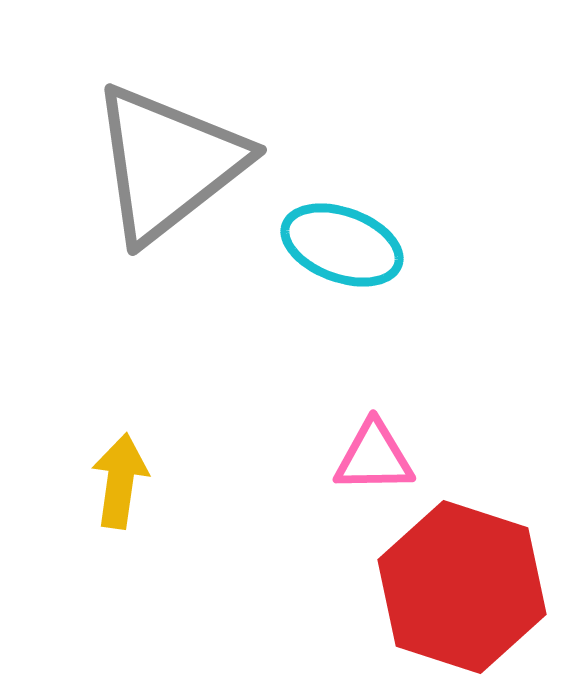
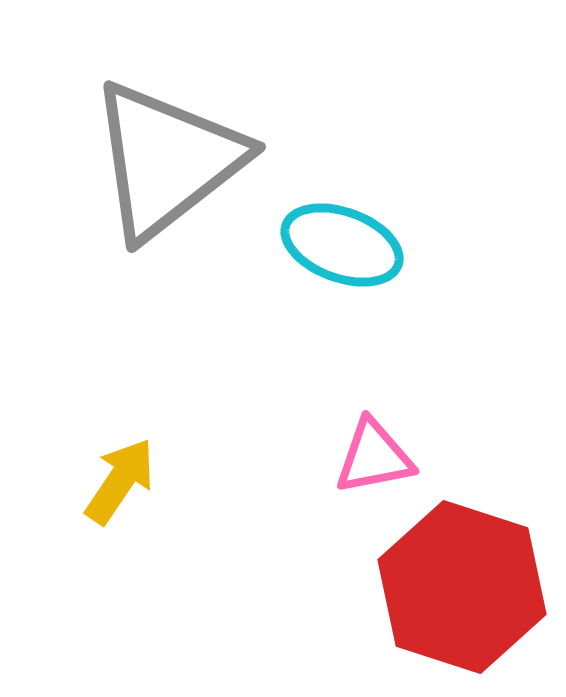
gray triangle: moved 1 px left, 3 px up
pink triangle: rotated 10 degrees counterclockwise
yellow arrow: rotated 26 degrees clockwise
